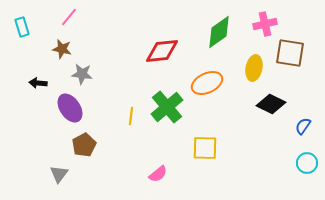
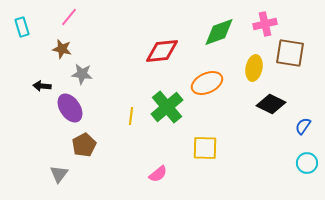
green diamond: rotated 16 degrees clockwise
black arrow: moved 4 px right, 3 px down
